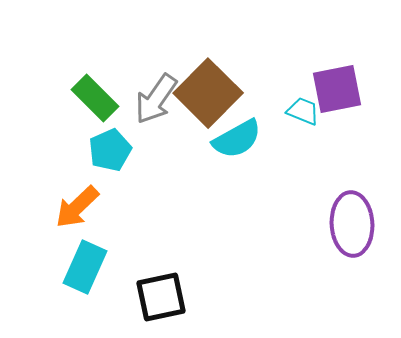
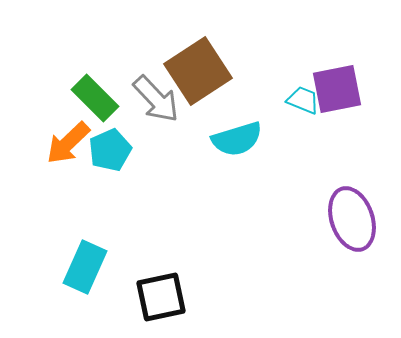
brown square: moved 10 px left, 22 px up; rotated 12 degrees clockwise
gray arrow: rotated 78 degrees counterclockwise
cyan trapezoid: moved 11 px up
cyan semicircle: rotated 12 degrees clockwise
orange arrow: moved 9 px left, 64 px up
purple ellipse: moved 5 px up; rotated 16 degrees counterclockwise
